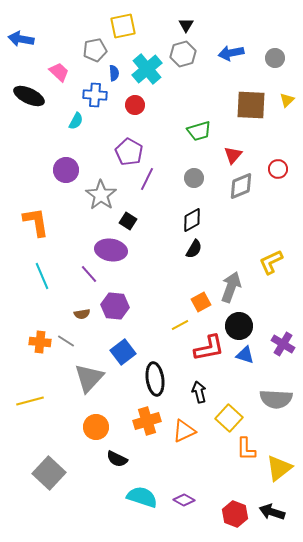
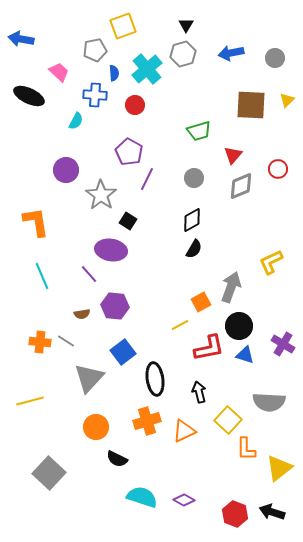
yellow square at (123, 26): rotated 8 degrees counterclockwise
gray semicircle at (276, 399): moved 7 px left, 3 px down
yellow square at (229, 418): moved 1 px left, 2 px down
